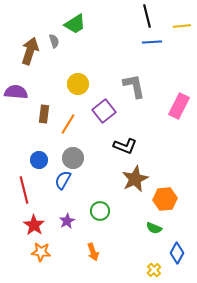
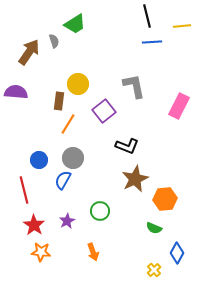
brown arrow: moved 1 px left, 1 px down; rotated 16 degrees clockwise
brown rectangle: moved 15 px right, 13 px up
black L-shape: moved 2 px right
